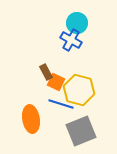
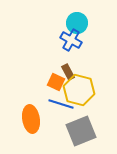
brown rectangle: moved 22 px right
